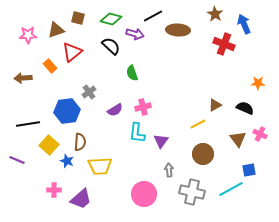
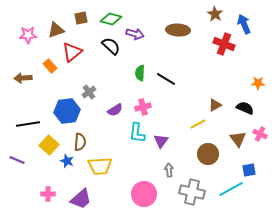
black line at (153, 16): moved 13 px right, 63 px down; rotated 60 degrees clockwise
brown square at (78, 18): moved 3 px right; rotated 24 degrees counterclockwise
green semicircle at (132, 73): moved 8 px right; rotated 21 degrees clockwise
brown circle at (203, 154): moved 5 px right
pink cross at (54, 190): moved 6 px left, 4 px down
